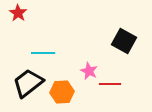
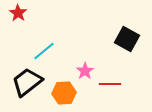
black square: moved 3 px right, 2 px up
cyan line: moved 1 px right, 2 px up; rotated 40 degrees counterclockwise
pink star: moved 4 px left; rotated 12 degrees clockwise
black trapezoid: moved 1 px left, 1 px up
orange hexagon: moved 2 px right, 1 px down
